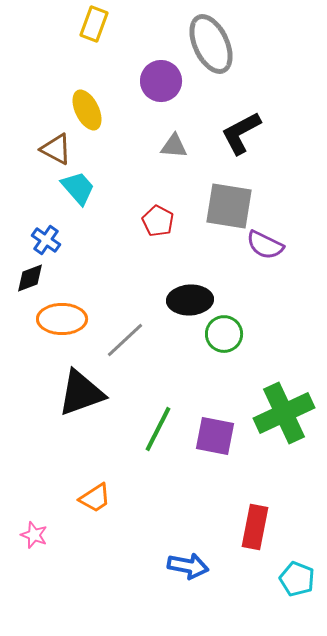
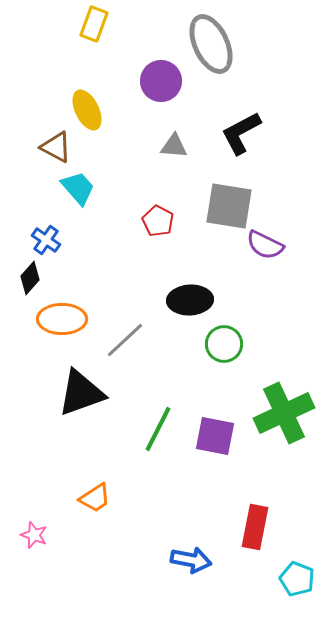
brown triangle: moved 2 px up
black diamond: rotated 28 degrees counterclockwise
green circle: moved 10 px down
blue arrow: moved 3 px right, 6 px up
